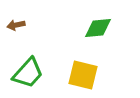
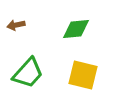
green diamond: moved 22 px left, 1 px down
